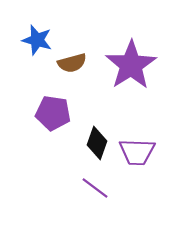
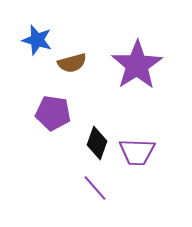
purple star: moved 6 px right
purple line: rotated 12 degrees clockwise
